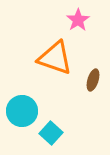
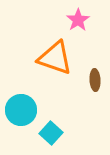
brown ellipse: moved 2 px right; rotated 20 degrees counterclockwise
cyan circle: moved 1 px left, 1 px up
